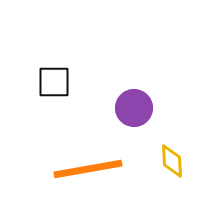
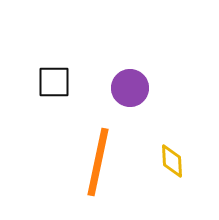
purple circle: moved 4 px left, 20 px up
orange line: moved 10 px right, 7 px up; rotated 68 degrees counterclockwise
